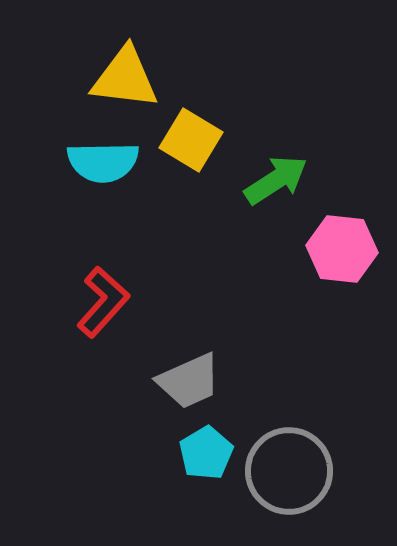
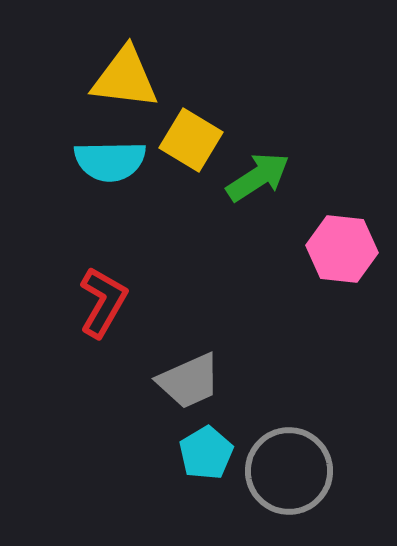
cyan semicircle: moved 7 px right, 1 px up
green arrow: moved 18 px left, 3 px up
red L-shape: rotated 12 degrees counterclockwise
